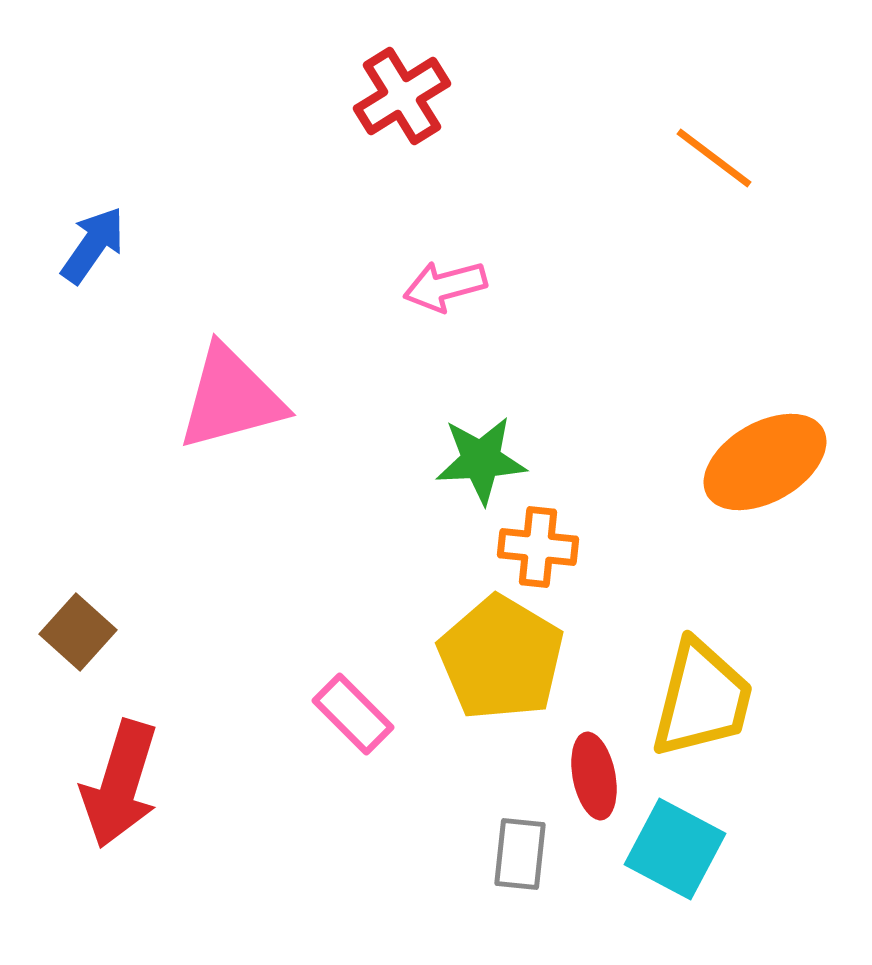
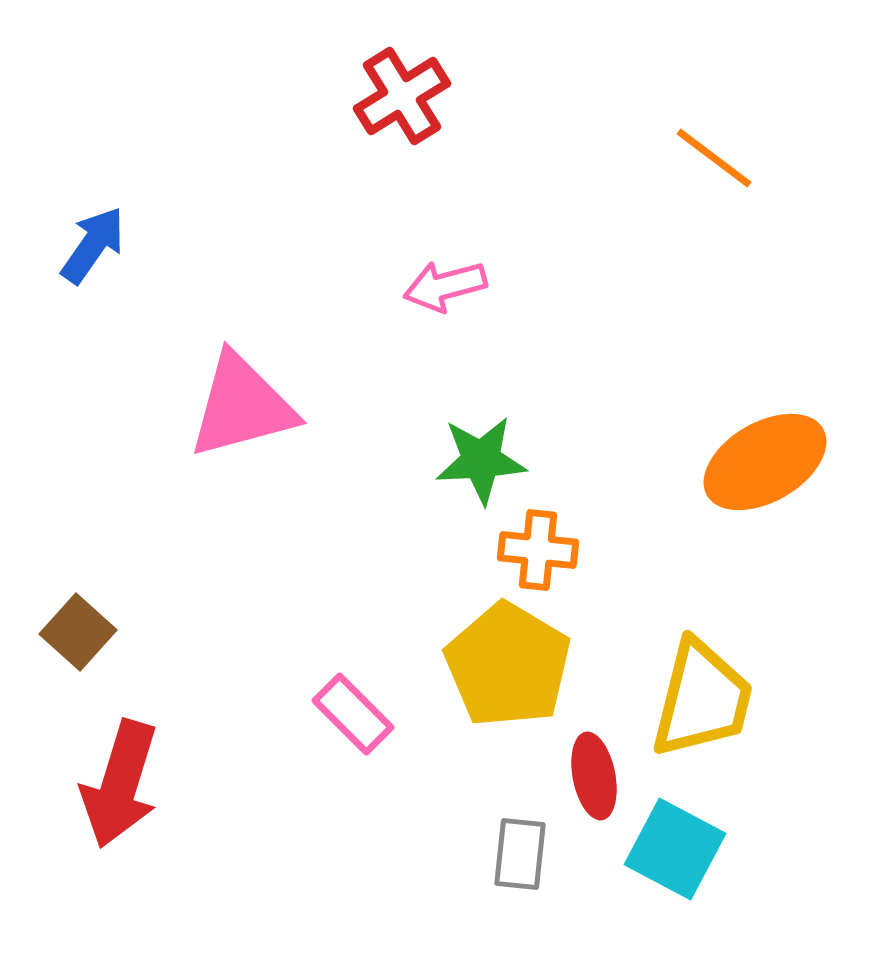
pink triangle: moved 11 px right, 8 px down
orange cross: moved 3 px down
yellow pentagon: moved 7 px right, 7 px down
